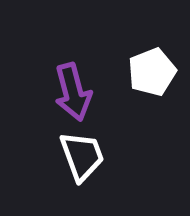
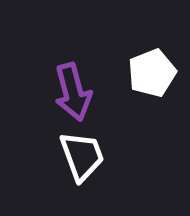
white pentagon: moved 1 px down
